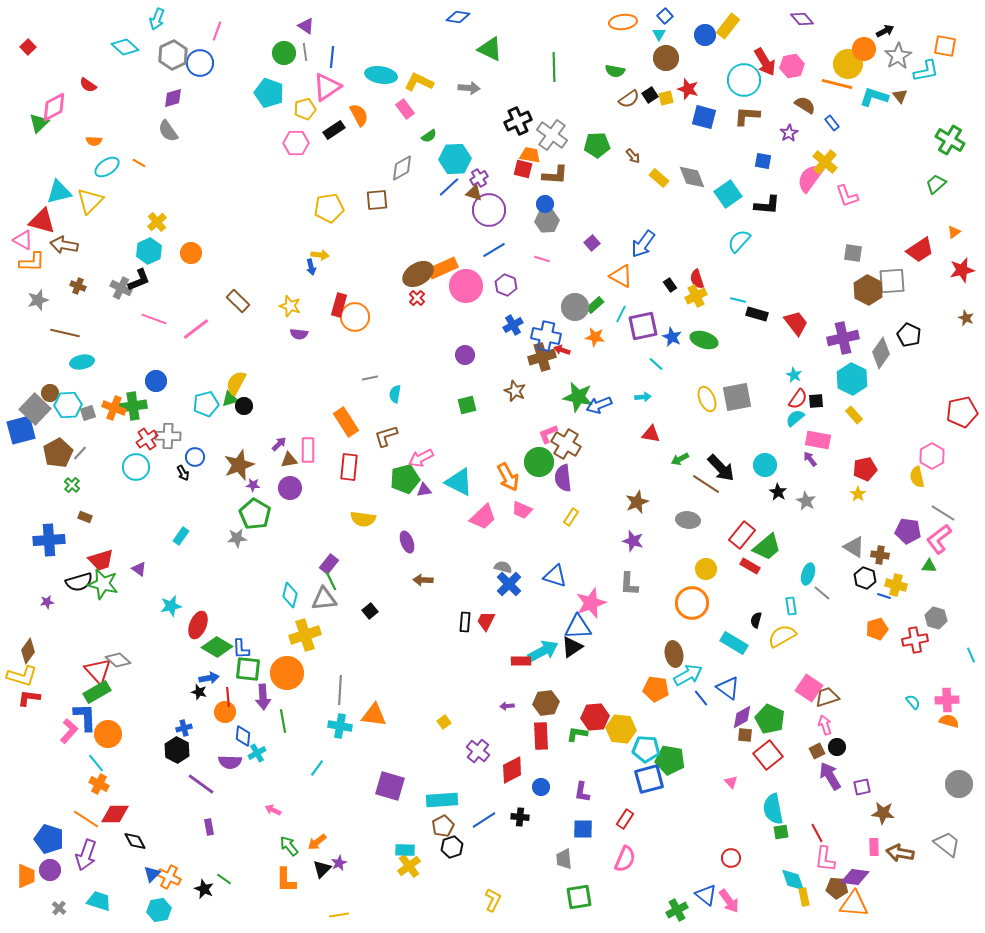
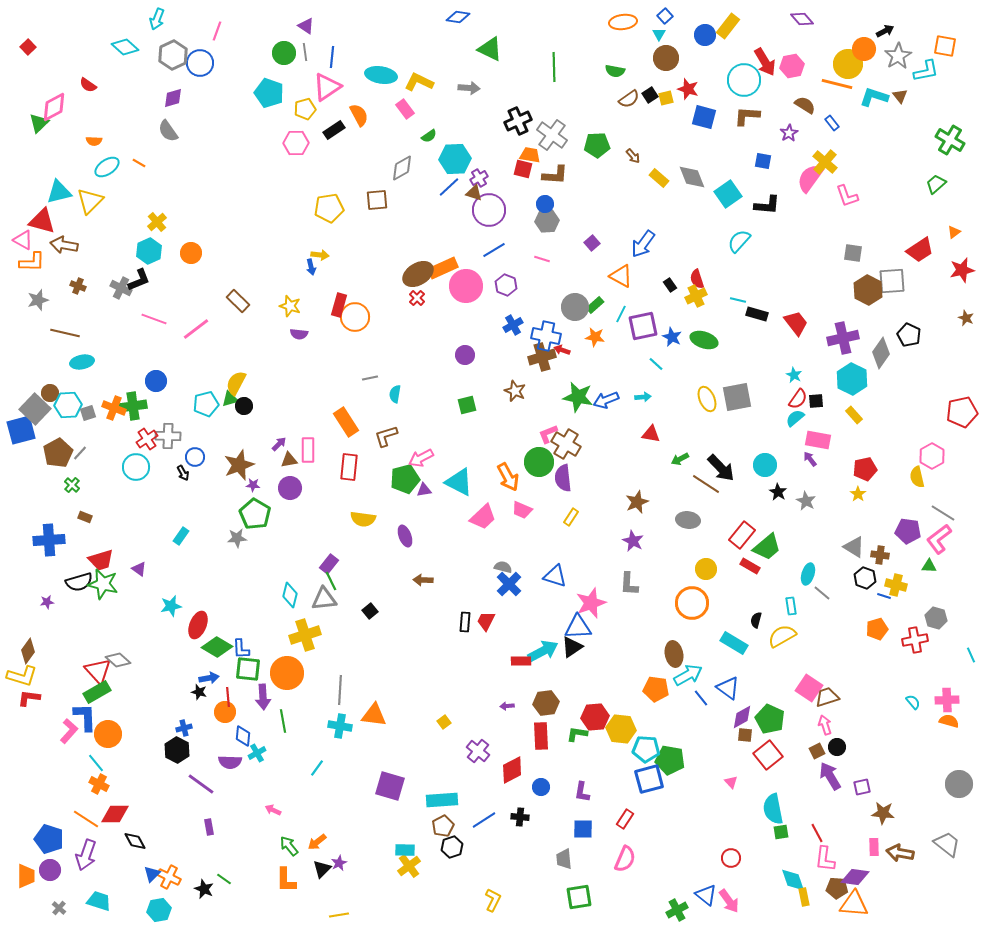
blue arrow at (599, 405): moved 7 px right, 5 px up
purple star at (633, 541): rotated 10 degrees clockwise
purple ellipse at (407, 542): moved 2 px left, 6 px up
